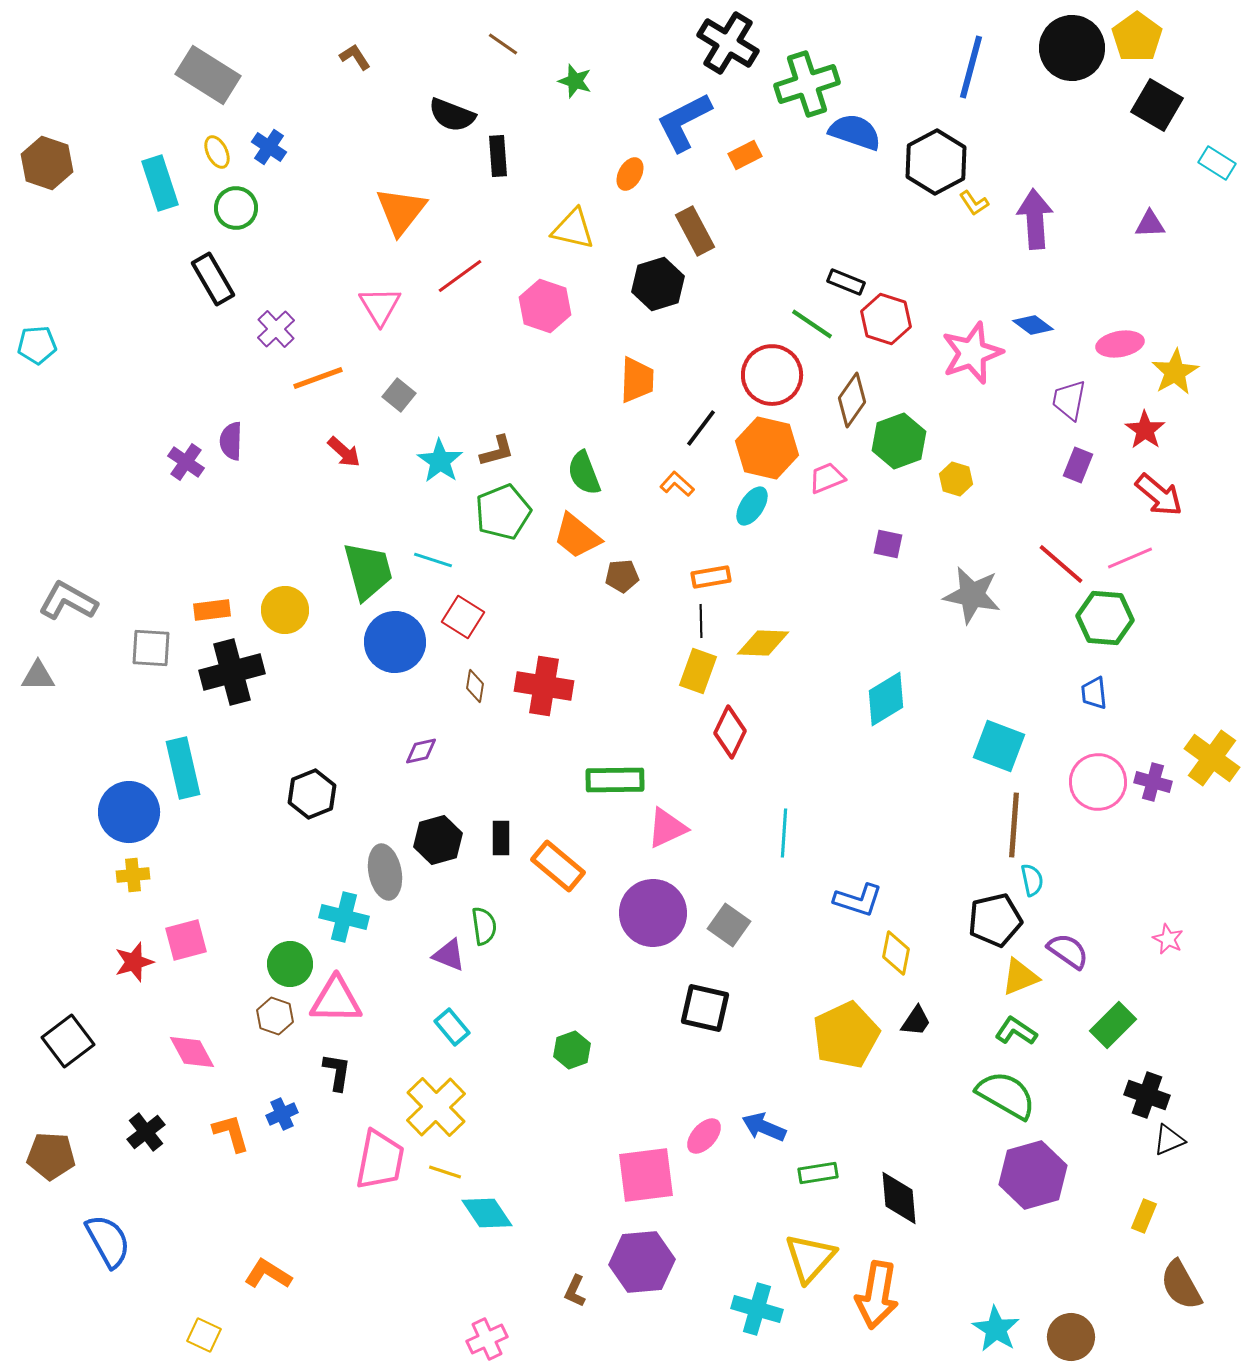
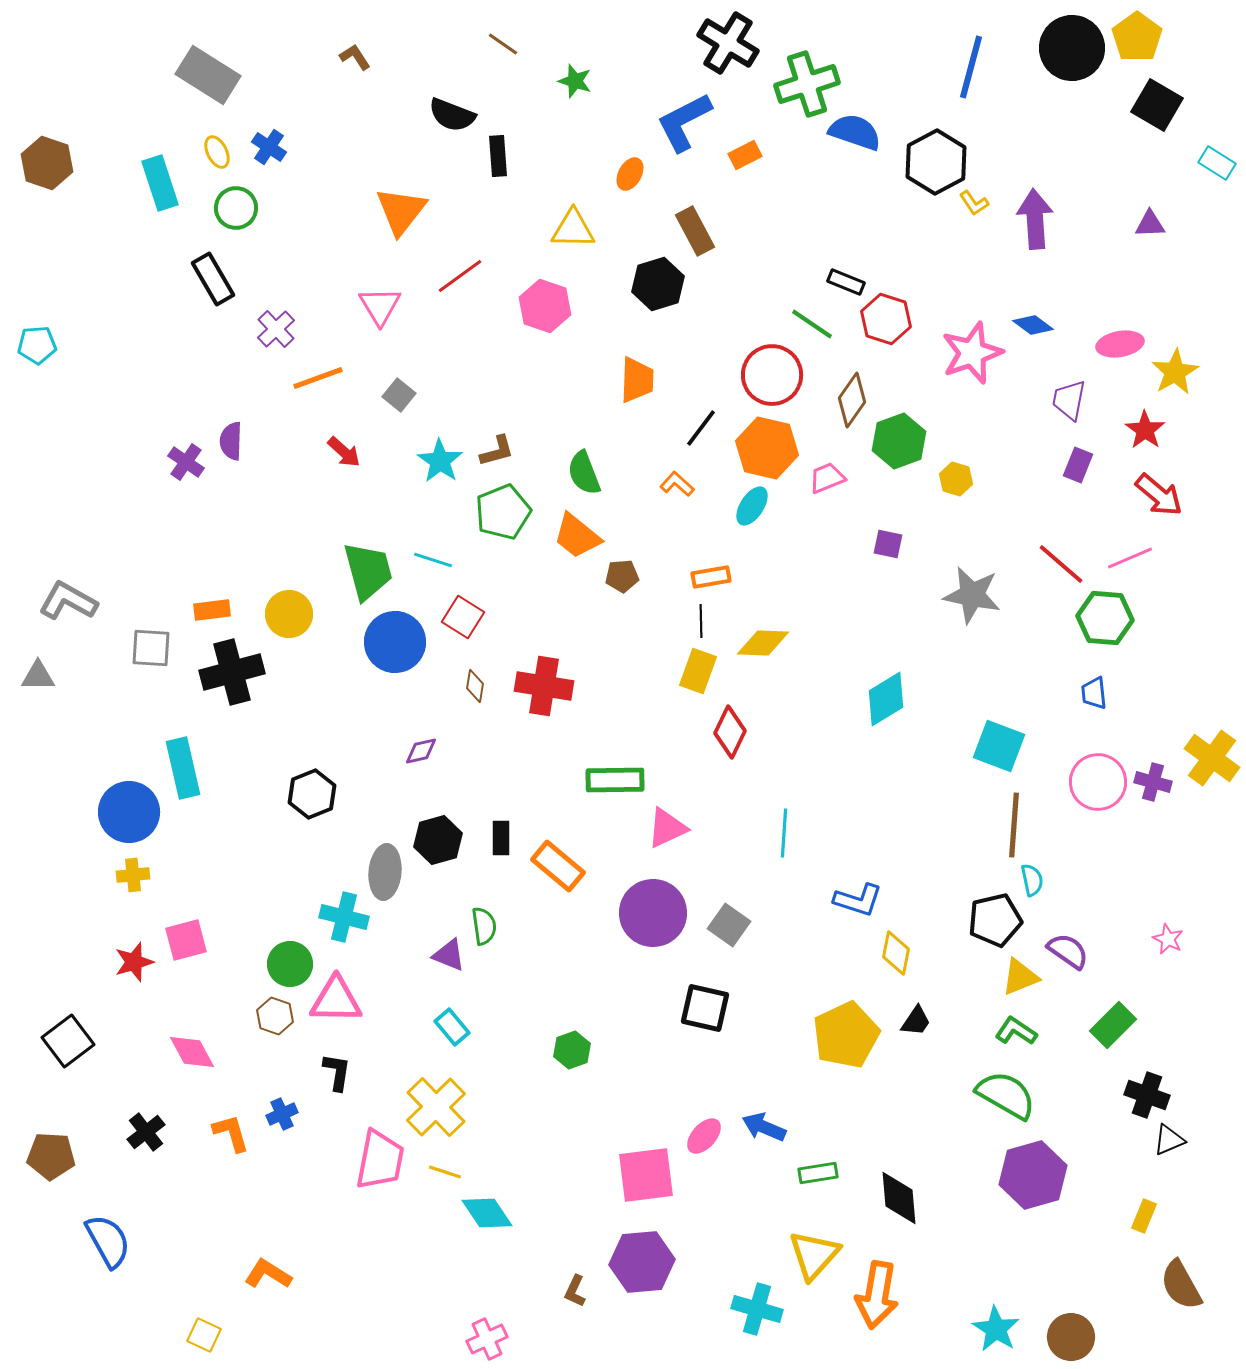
yellow triangle at (573, 229): rotated 12 degrees counterclockwise
yellow circle at (285, 610): moved 4 px right, 4 px down
gray ellipse at (385, 872): rotated 16 degrees clockwise
yellow triangle at (810, 1258): moved 4 px right, 3 px up
